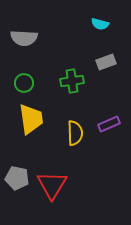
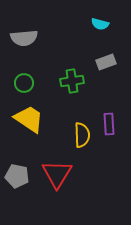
gray semicircle: rotated 8 degrees counterclockwise
yellow trapezoid: moved 2 px left; rotated 48 degrees counterclockwise
purple rectangle: rotated 70 degrees counterclockwise
yellow semicircle: moved 7 px right, 2 px down
gray pentagon: moved 2 px up
red triangle: moved 5 px right, 11 px up
